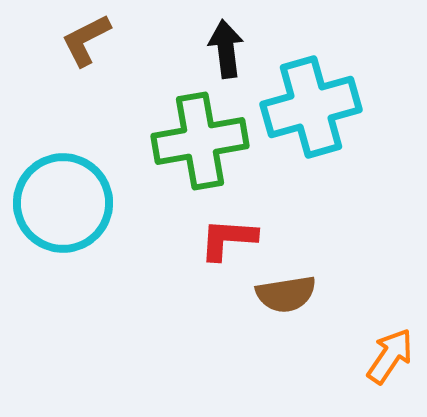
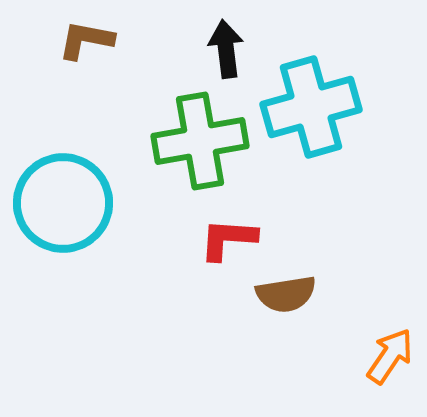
brown L-shape: rotated 38 degrees clockwise
